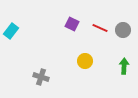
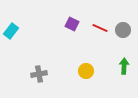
yellow circle: moved 1 px right, 10 px down
gray cross: moved 2 px left, 3 px up; rotated 28 degrees counterclockwise
